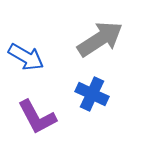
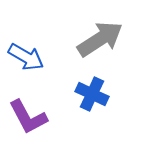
purple L-shape: moved 9 px left
